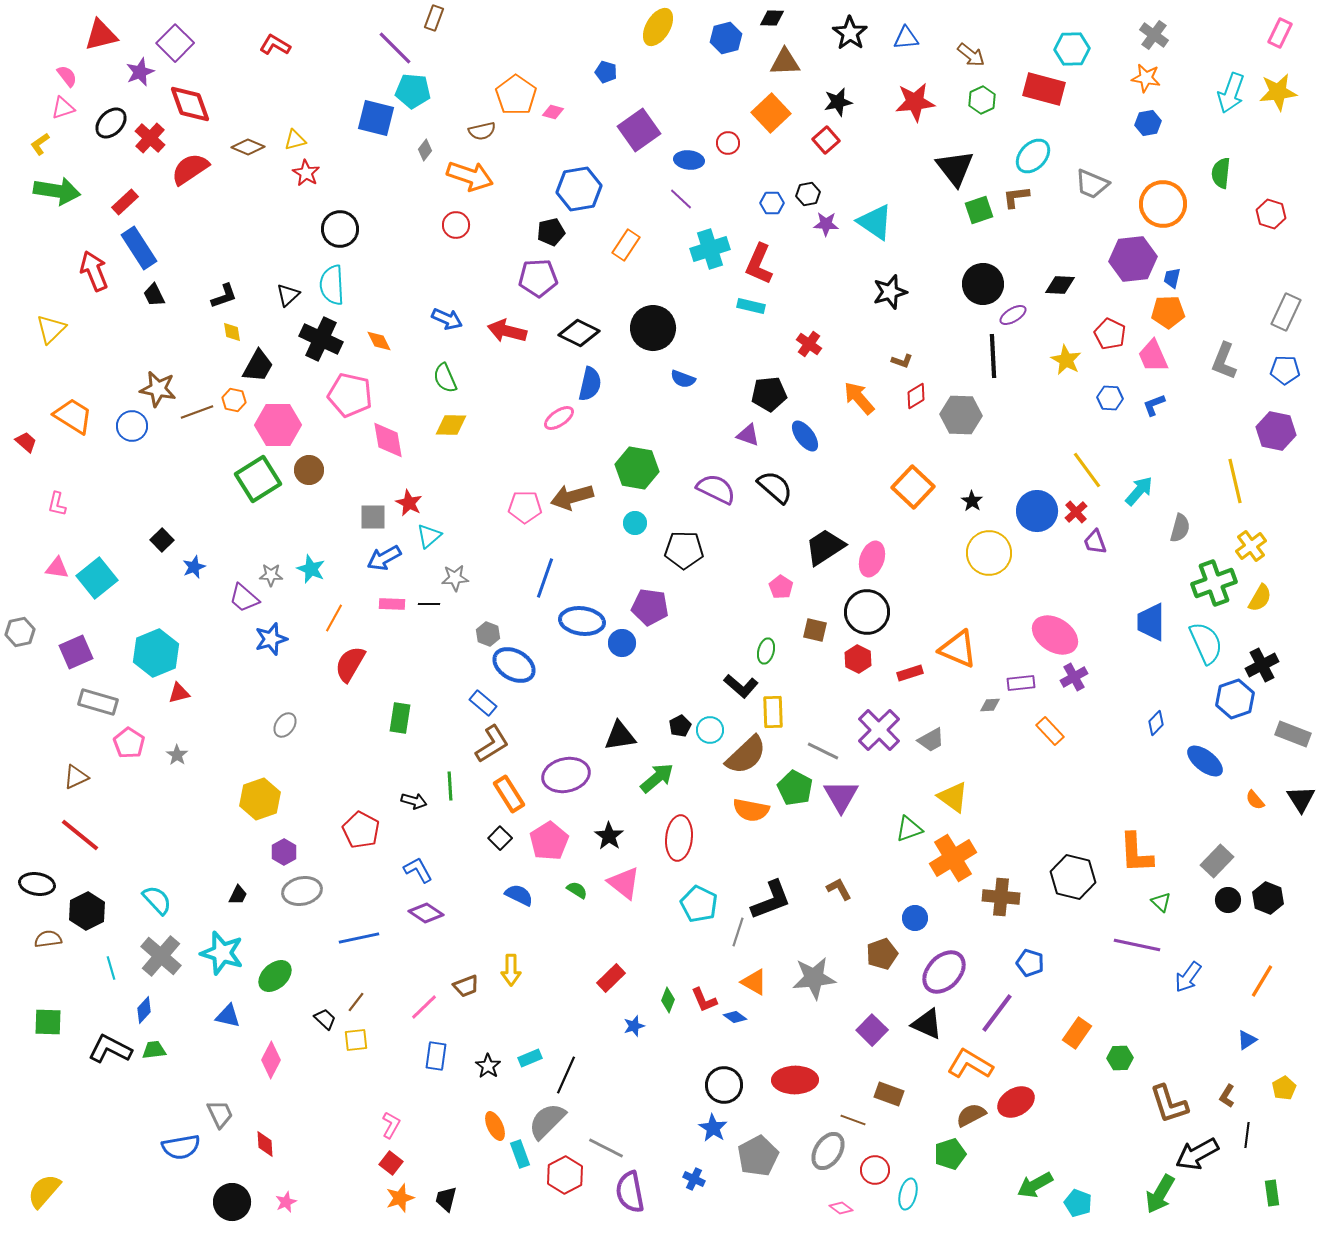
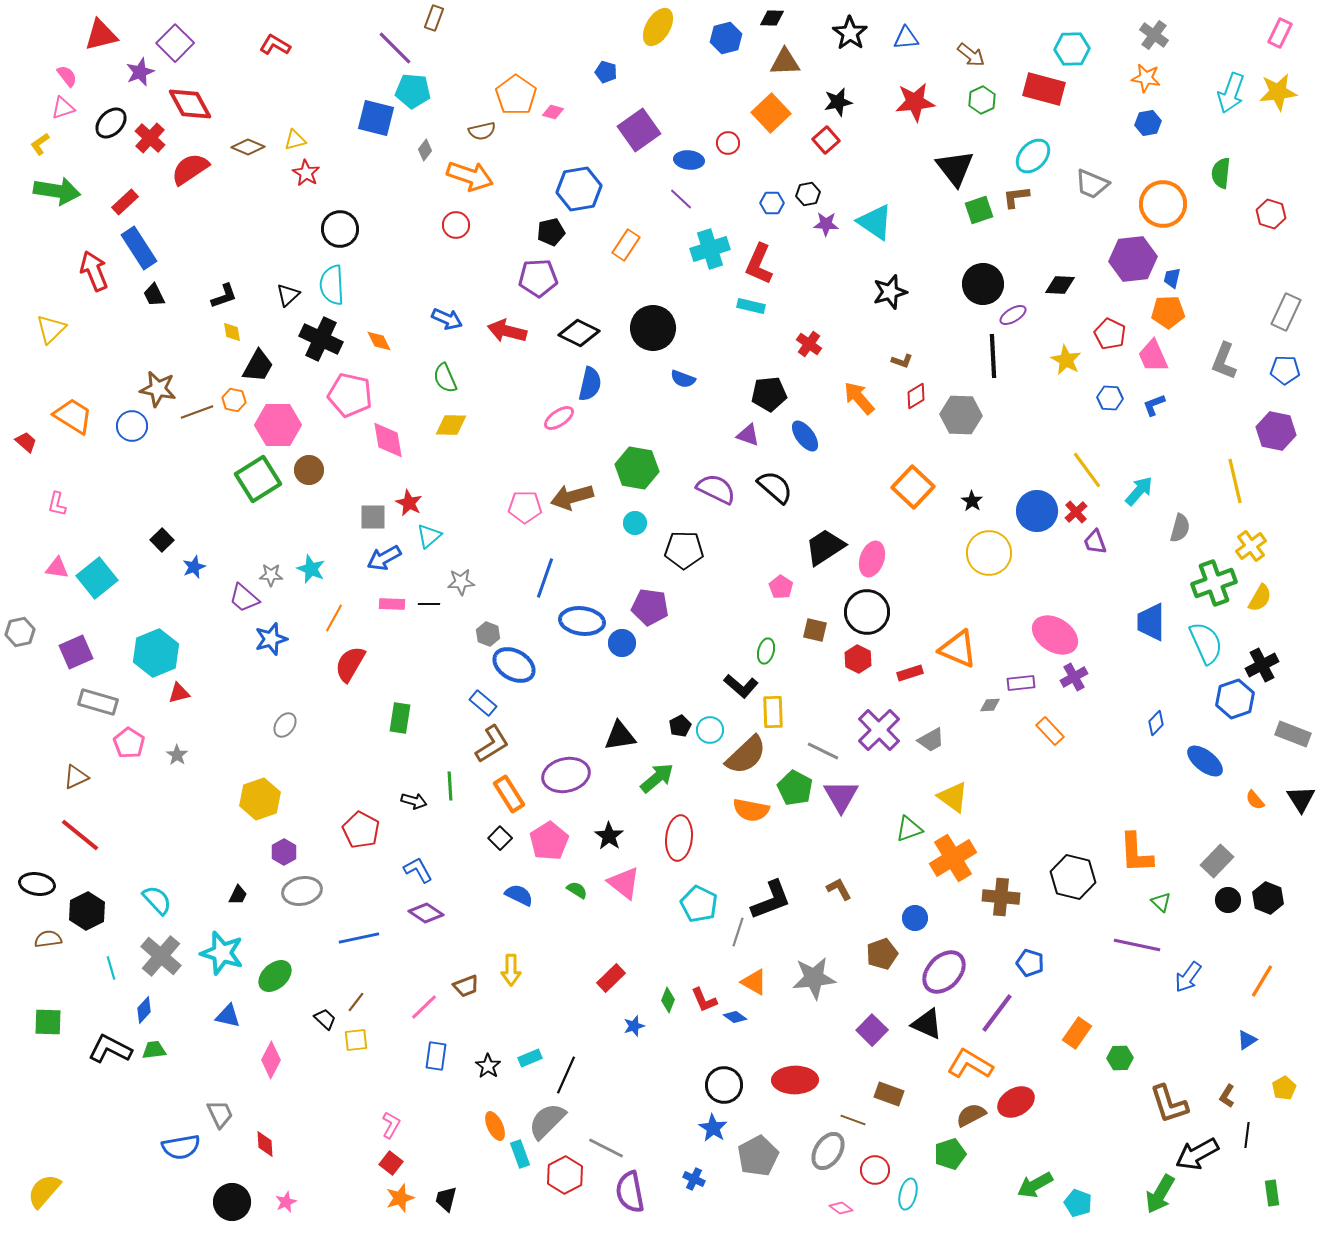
red diamond at (190, 104): rotated 9 degrees counterclockwise
gray star at (455, 578): moved 6 px right, 4 px down
